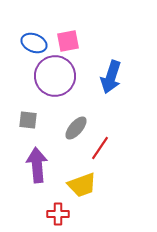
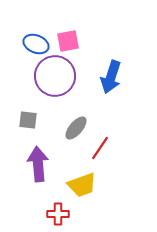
blue ellipse: moved 2 px right, 1 px down
purple arrow: moved 1 px right, 1 px up
